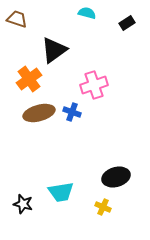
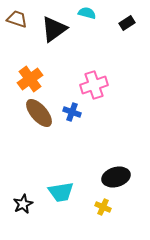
black triangle: moved 21 px up
orange cross: moved 1 px right
brown ellipse: rotated 64 degrees clockwise
black star: rotated 30 degrees clockwise
